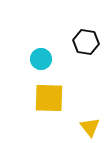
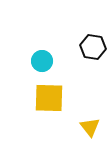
black hexagon: moved 7 px right, 5 px down
cyan circle: moved 1 px right, 2 px down
